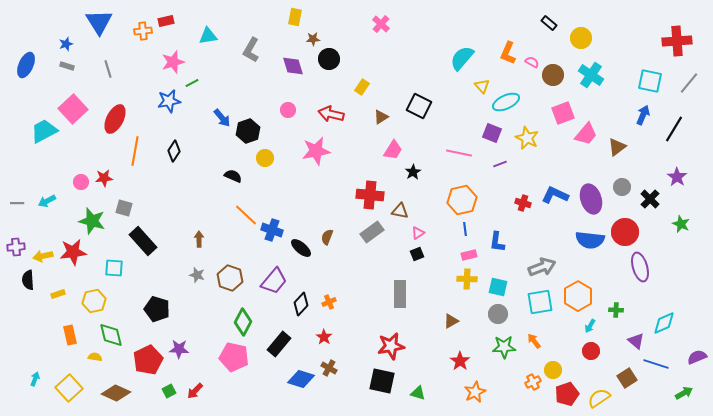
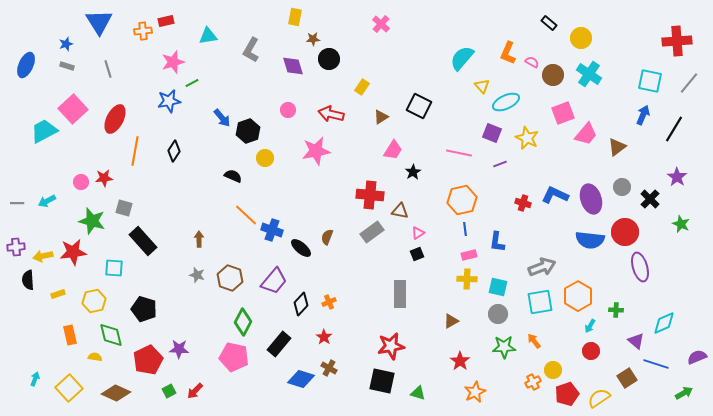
cyan cross at (591, 75): moved 2 px left, 1 px up
black pentagon at (157, 309): moved 13 px left
